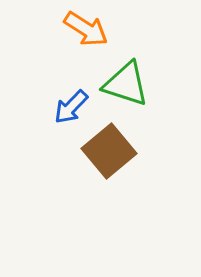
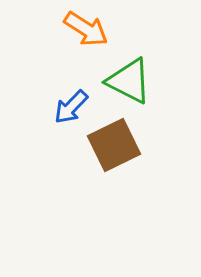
green triangle: moved 3 px right, 3 px up; rotated 9 degrees clockwise
brown square: moved 5 px right, 6 px up; rotated 14 degrees clockwise
